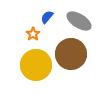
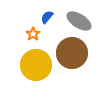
brown circle: moved 1 px right, 1 px up
